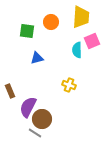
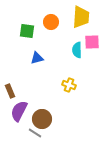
pink square: moved 1 px down; rotated 21 degrees clockwise
purple semicircle: moved 9 px left, 4 px down
